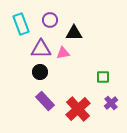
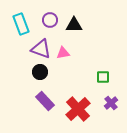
black triangle: moved 8 px up
purple triangle: rotated 20 degrees clockwise
